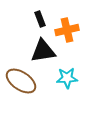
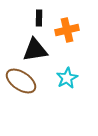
black rectangle: moved 1 px left, 1 px up; rotated 21 degrees clockwise
black triangle: moved 8 px left, 1 px up
cyan star: rotated 25 degrees counterclockwise
